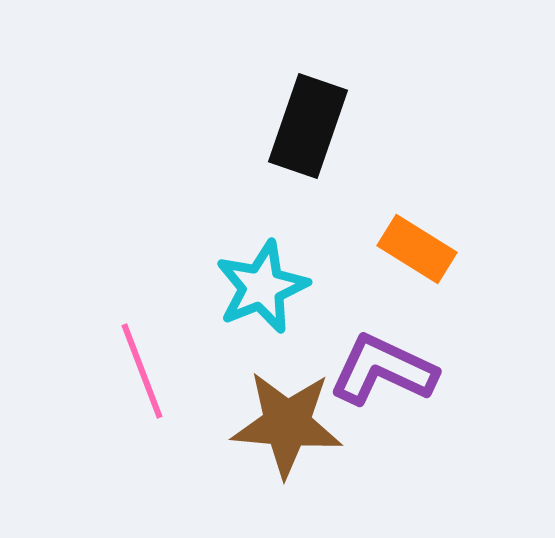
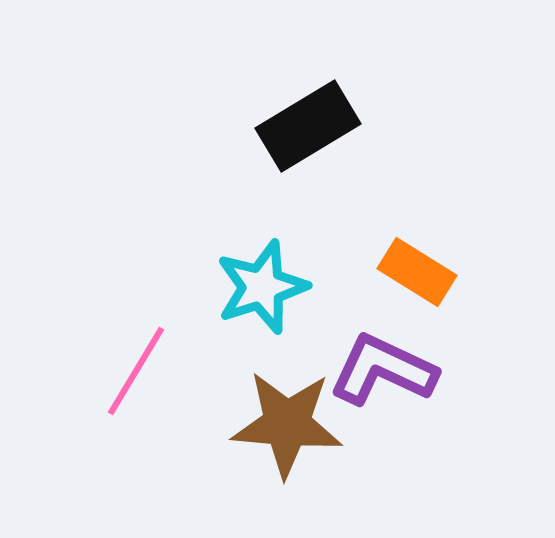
black rectangle: rotated 40 degrees clockwise
orange rectangle: moved 23 px down
cyan star: rotated 4 degrees clockwise
pink line: moved 6 px left; rotated 52 degrees clockwise
